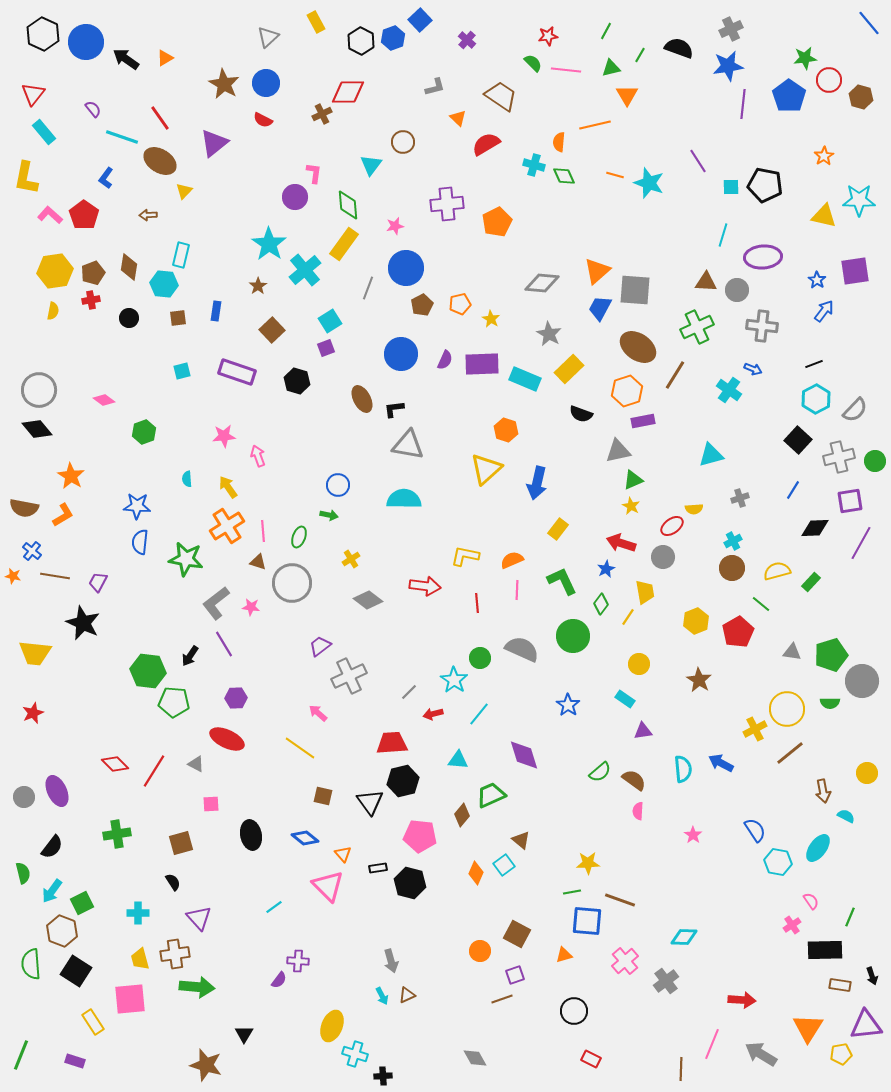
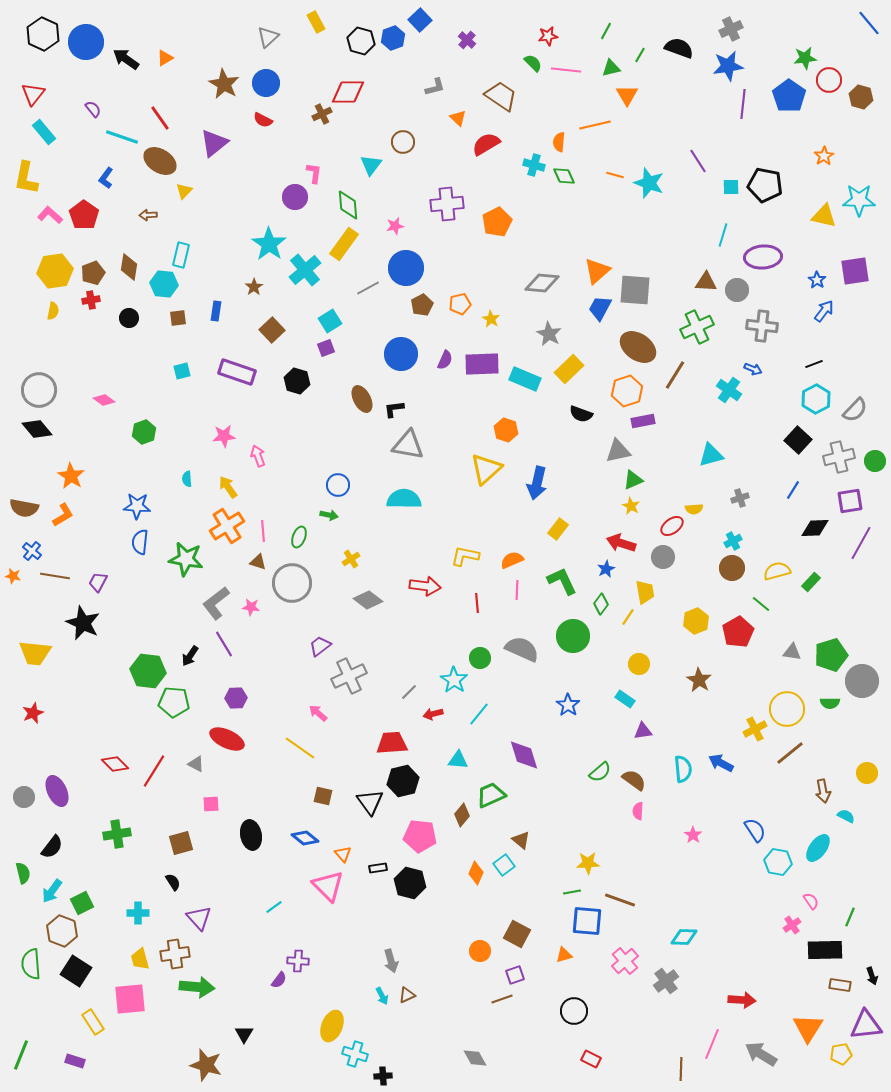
black hexagon at (361, 41): rotated 12 degrees counterclockwise
brown star at (258, 286): moved 4 px left, 1 px down
gray line at (368, 288): rotated 40 degrees clockwise
